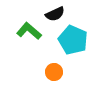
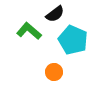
black semicircle: rotated 12 degrees counterclockwise
